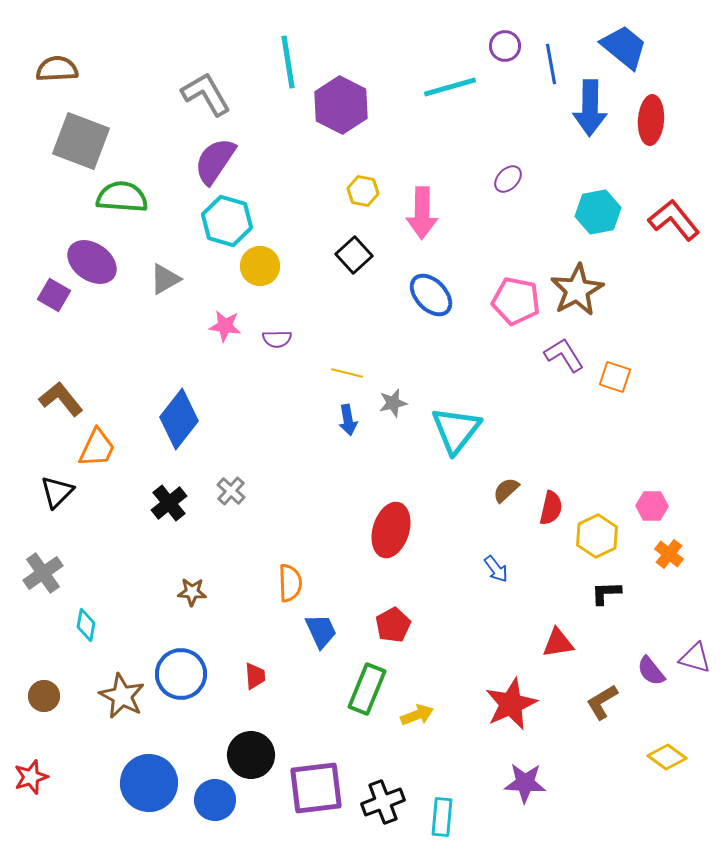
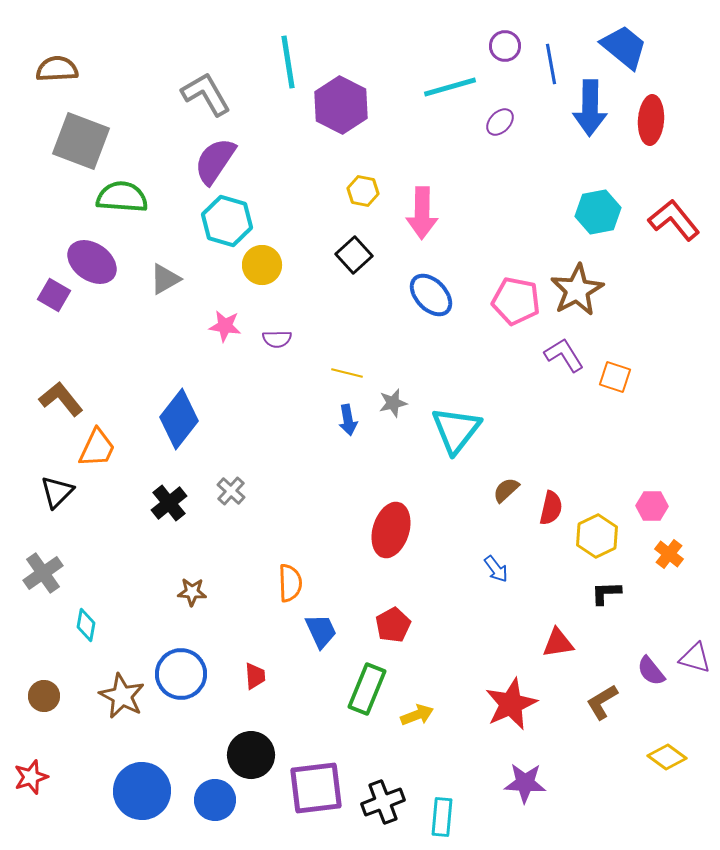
purple ellipse at (508, 179): moved 8 px left, 57 px up
yellow circle at (260, 266): moved 2 px right, 1 px up
blue circle at (149, 783): moved 7 px left, 8 px down
